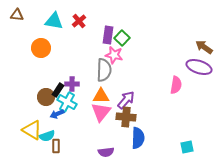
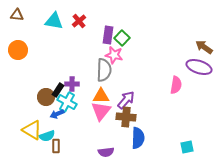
orange circle: moved 23 px left, 2 px down
pink triangle: moved 1 px up
